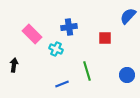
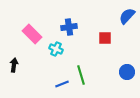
blue semicircle: moved 1 px left
green line: moved 6 px left, 4 px down
blue circle: moved 3 px up
